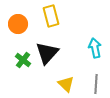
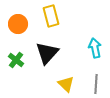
green cross: moved 7 px left
